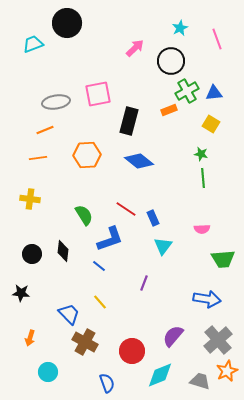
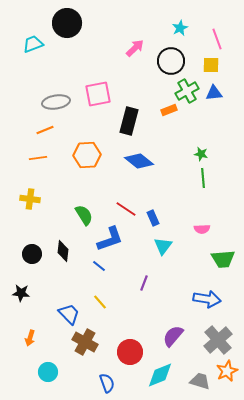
yellow square at (211, 124): moved 59 px up; rotated 30 degrees counterclockwise
red circle at (132, 351): moved 2 px left, 1 px down
